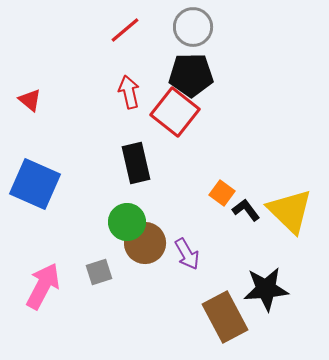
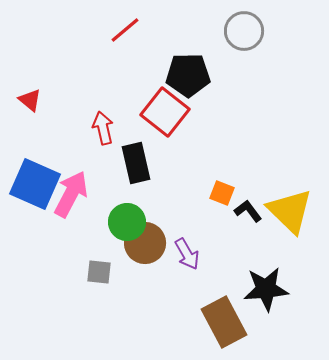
gray circle: moved 51 px right, 4 px down
black pentagon: moved 3 px left
red arrow: moved 26 px left, 36 px down
red square: moved 10 px left
orange square: rotated 15 degrees counterclockwise
black L-shape: moved 2 px right, 1 px down
gray square: rotated 24 degrees clockwise
pink arrow: moved 28 px right, 92 px up
brown rectangle: moved 1 px left, 5 px down
